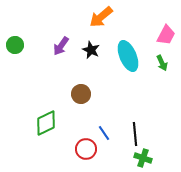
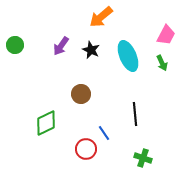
black line: moved 20 px up
